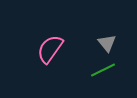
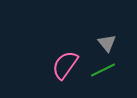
pink semicircle: moved 15 px right, 16 px down
